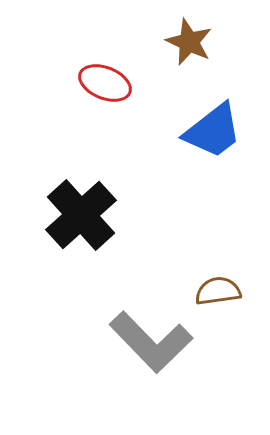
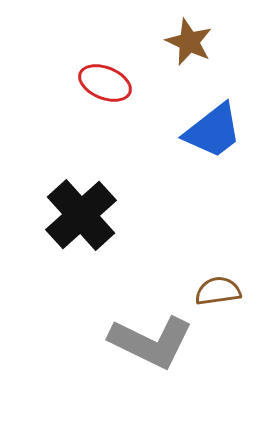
gray L-shape: rotated 20 degrees counterclockwise
